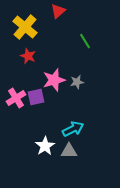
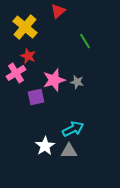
gray star: rotated 24 degrees clockwise
pink cross: moved 25 px up
